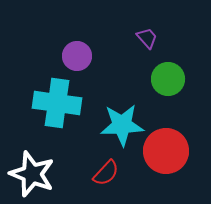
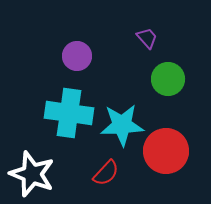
cyan cross: moved 12 px right, 10 px down
